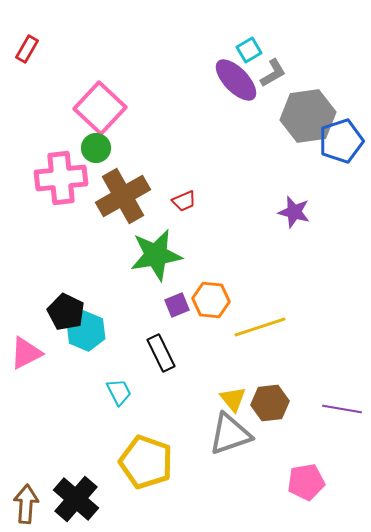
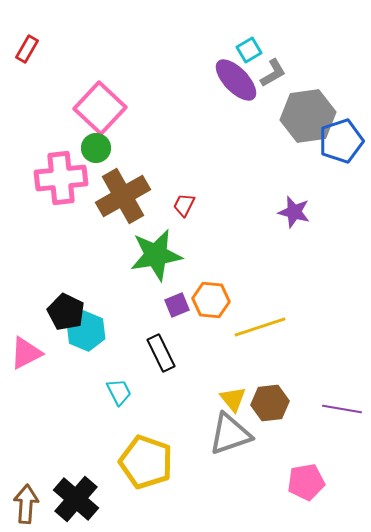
red trapezoid: moved 4 px down; rotated 140 degrees clockwise
